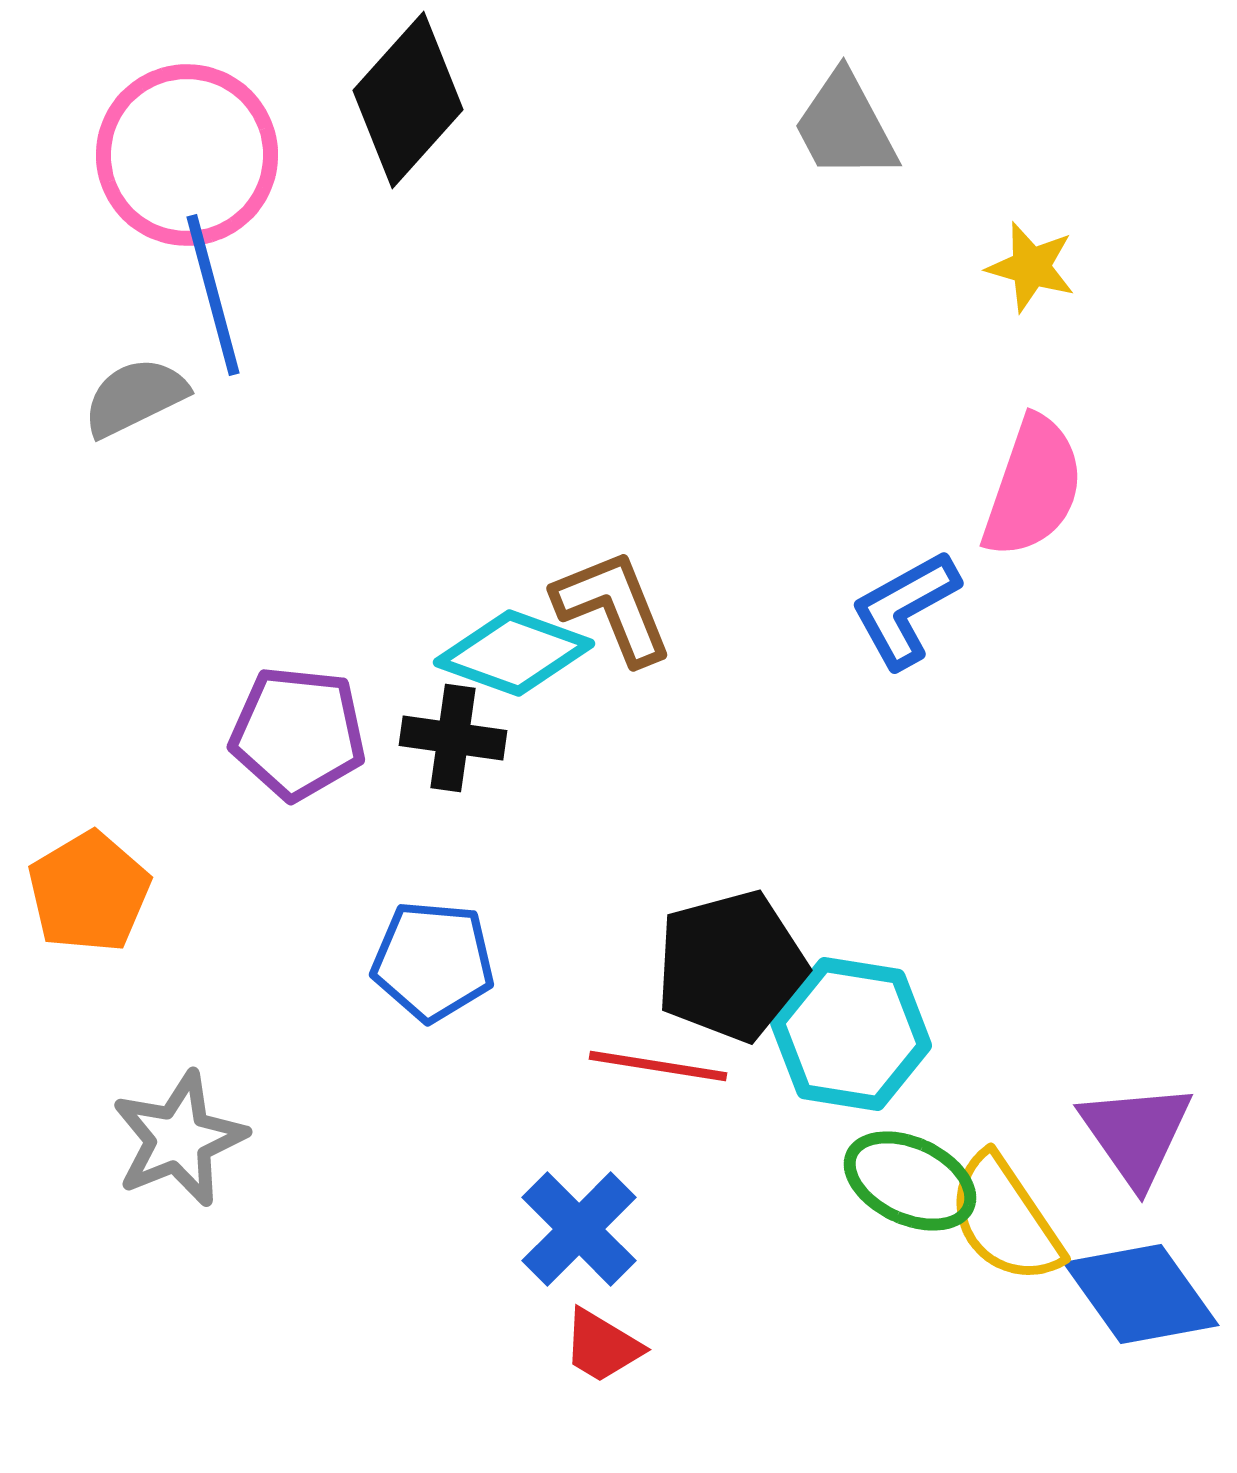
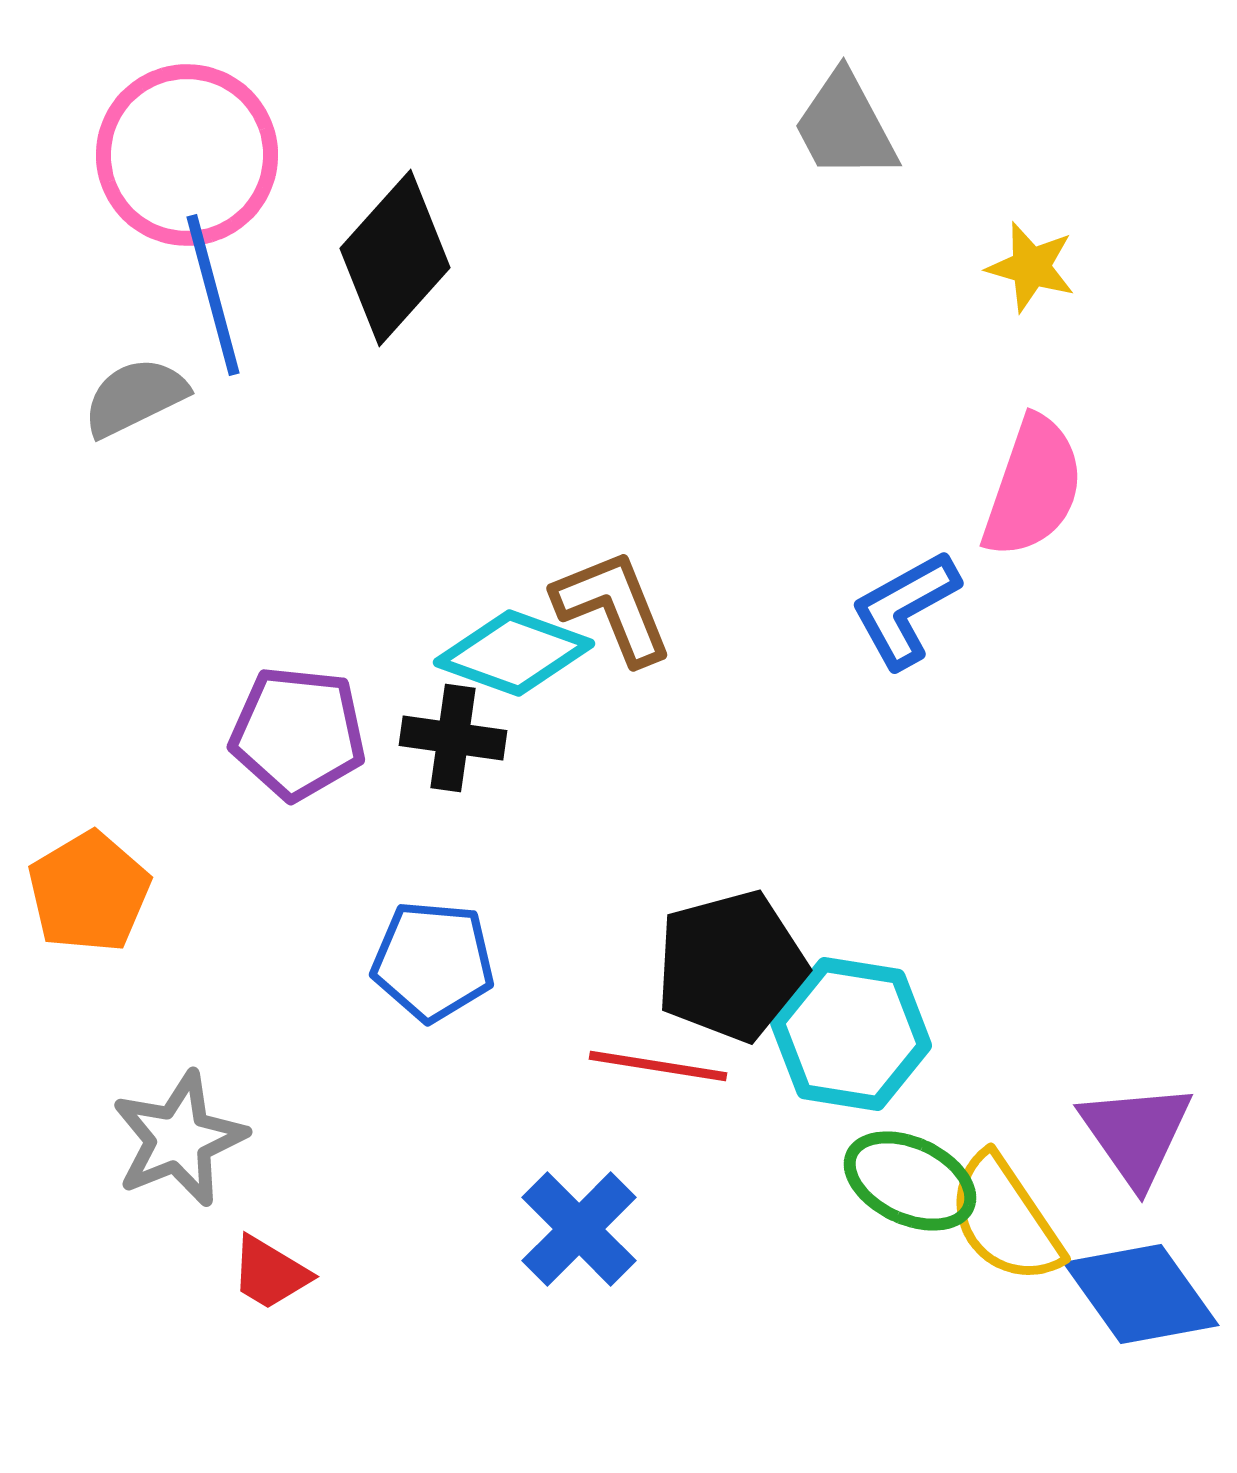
black diamond: moved 13 px left, 158 px down
red trapezoid: moved 332 px left, 73 px up
